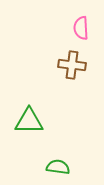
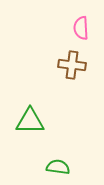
green triangle: moved 1 px right
